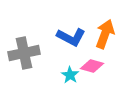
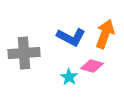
gray cross: rotated 8 degrees clockwise
cyan star: moved 1 px left, 2 px down
